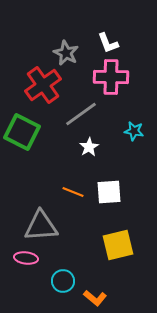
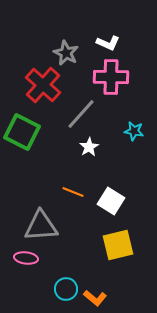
white L-shape: rotated 45 degrees counterclockwise
red cross: rotated 12 degrees counterclockwise
gray line: rotated 12 degrees counterclockwise
white square: moved 2 px right, 9 px down; rotated 36 degrees clockwise
cyan circle: moved 3 px right, 8 px down
